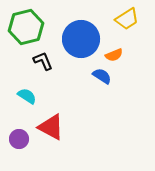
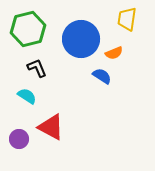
yellow trapezoid: rotated 130 degrees clockwise
green hexagon: moved 2 px right, 2 px down
orange semicircle: moved 2 px up
black L-shape: moved 6 px left, 7 px down
